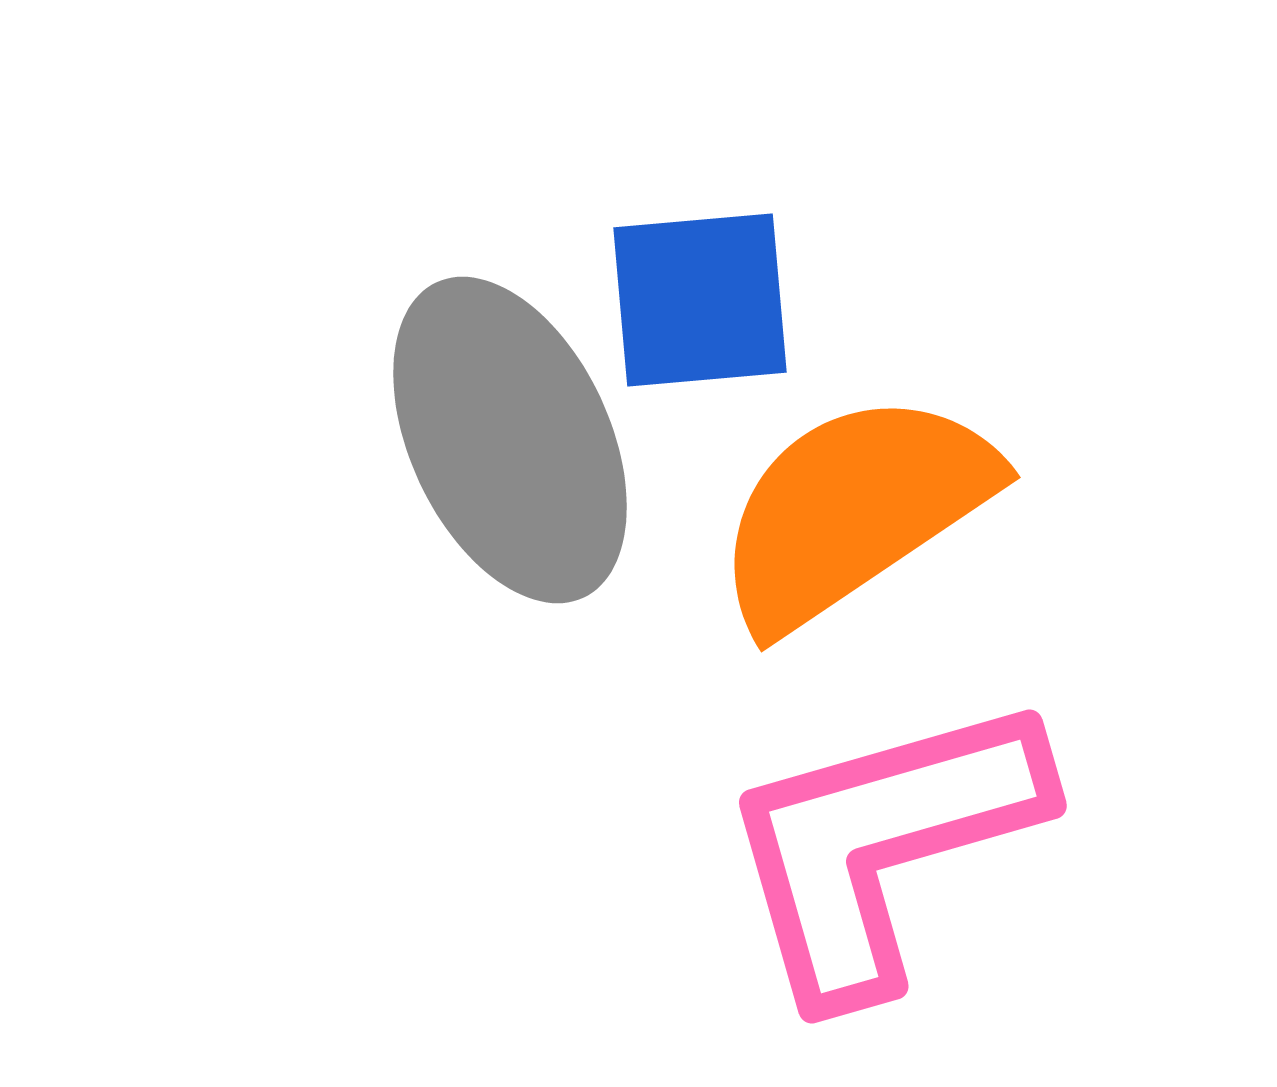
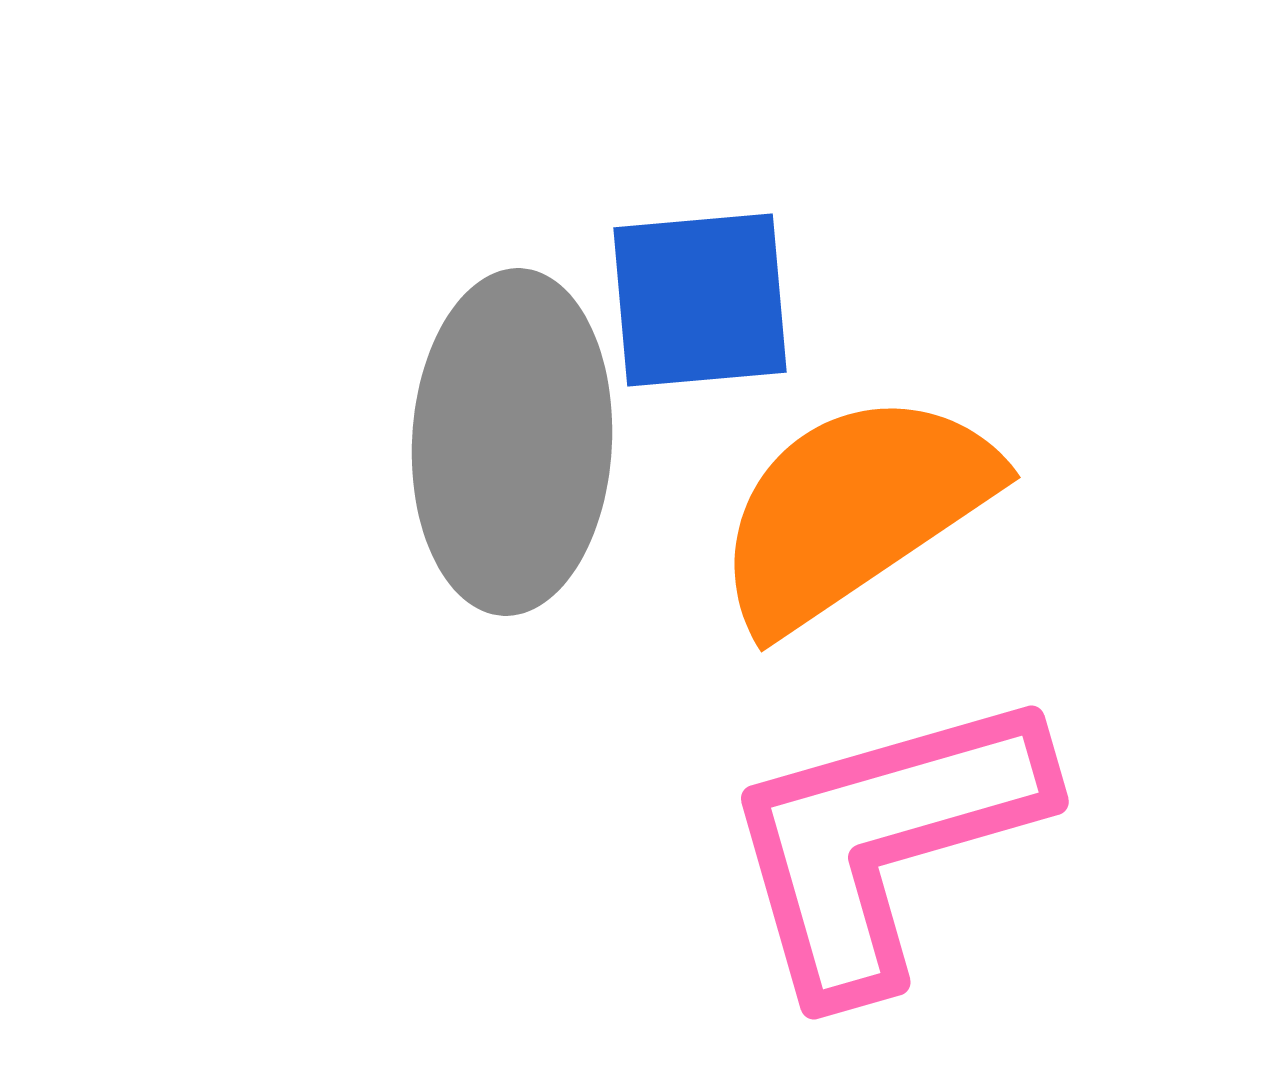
gray ellipse: moved 2 px right, 2 px down; rotated 28 degrees clockwise
pink L-shape: moved 2 px right, 4 px up
